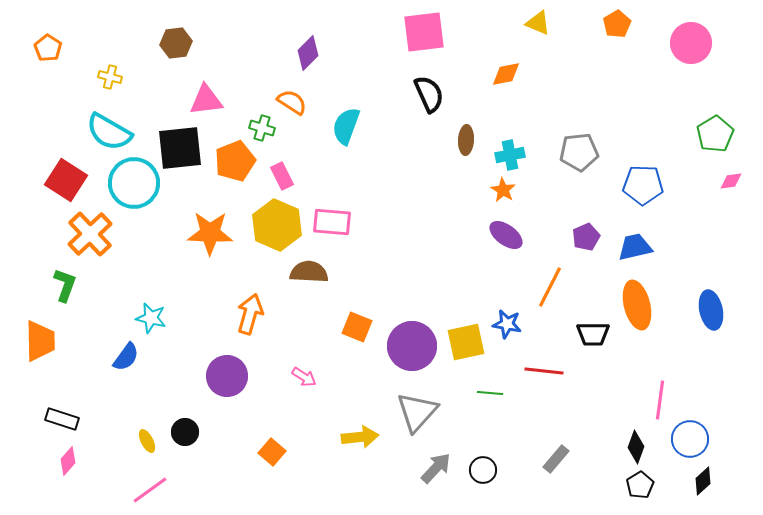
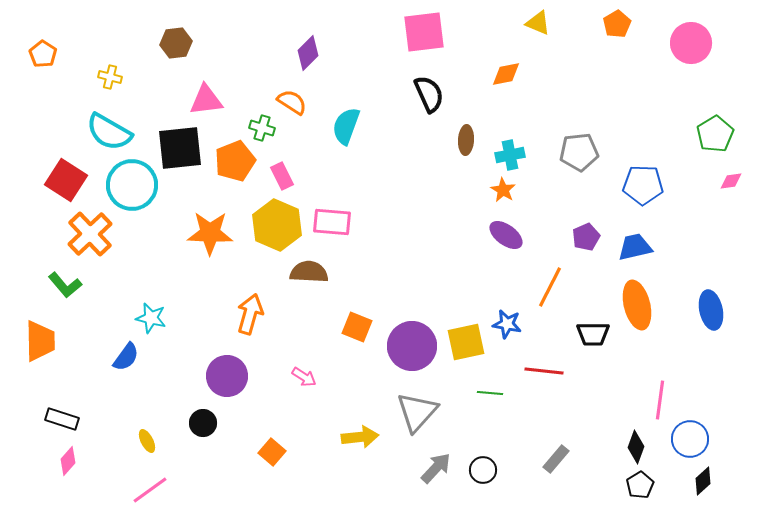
orange pentagon at (48, 48): moved 5 px left, 6 px down
cyan circle at (134, 183): moved 2 px left, 2 px down
green L-shape at (65, 285): rotated 120 degrees clockwise
black circle at (185, 432): moved 18 px right, 9 px up
